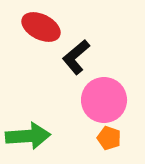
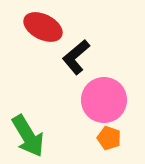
red ellipse: moved 2 px right
green arrow: rotated 63 degrees clockwise
